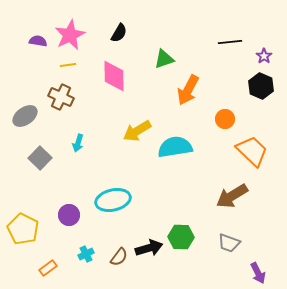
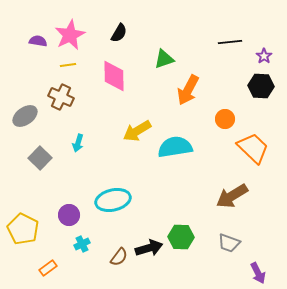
black hexagon: rotated 20 degrees counterclockwise
orange trapezoid: moved 1 px right, 3 px up
cyan cross: moved 4 px left, 10 px up
